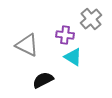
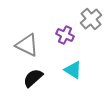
purple cross: rotated 18 degrees clockwise
cyan triangle: moved 13 px down
black semicircle: moved 10 px left, 2 px up; rotated 15 degrees counterclockwise
